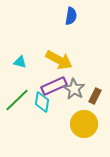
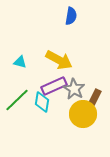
brown rectangle: moved 1 px down
yellow circle: moved 1 px left, 10 px up
